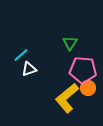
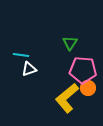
cyan line: rotated 49 degrees clockwise
